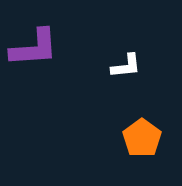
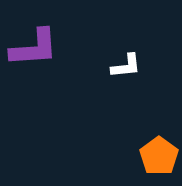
orange pentagon: moved 17 px right, 18 px down
